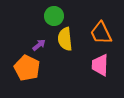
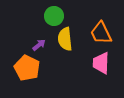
pink trapezoid: moved 1 px right, 2 px up
